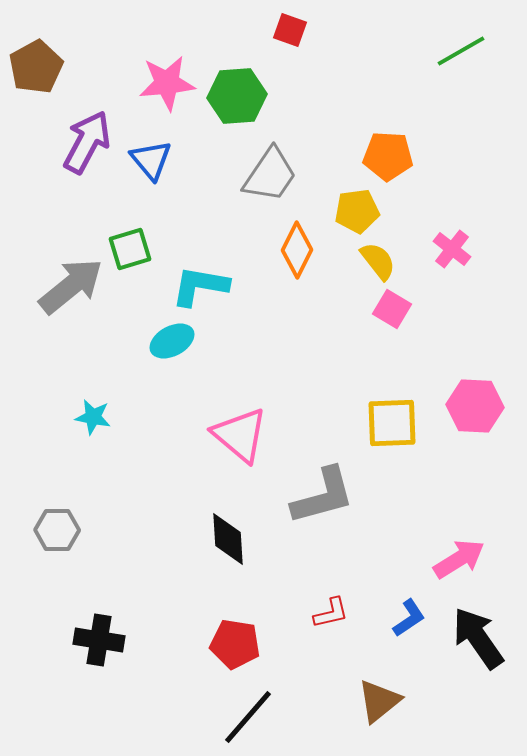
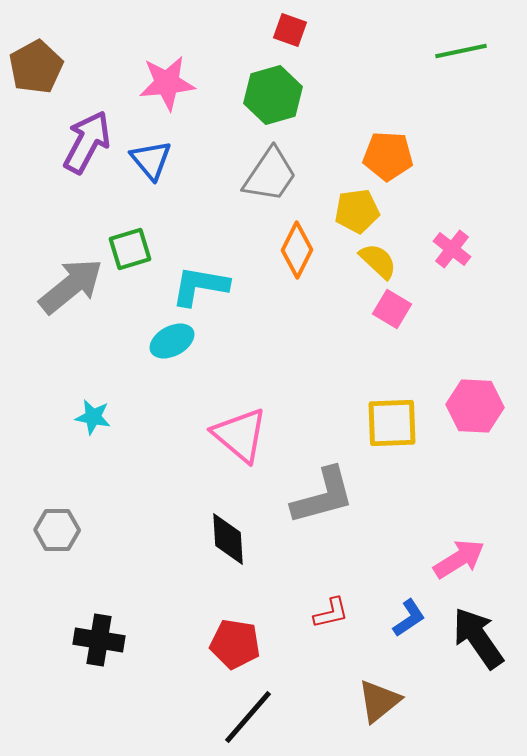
green line: rotated 18 degrees clockwise
green hexagon: moved 36 px right, 1 px up; rotated 12 degrees counterclockwise
yellow semicircle: rotated 9 degrees counterclockwise
